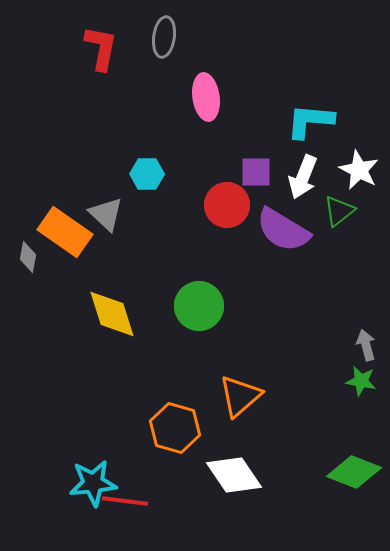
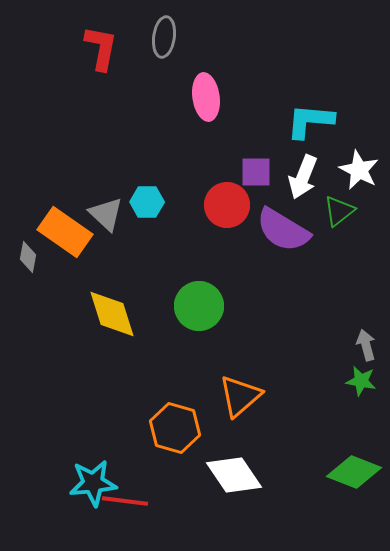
cyan hexagon: moved 28 px down
